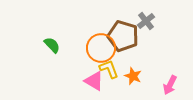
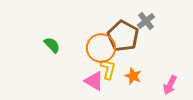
brown pentagon: rotated 12 degrees clockwise
yellow L-shape: moved 1 px left; rotated 35 degrees clockwise
